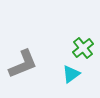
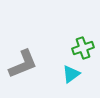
green cross: rotated 20 degrees clockwise
